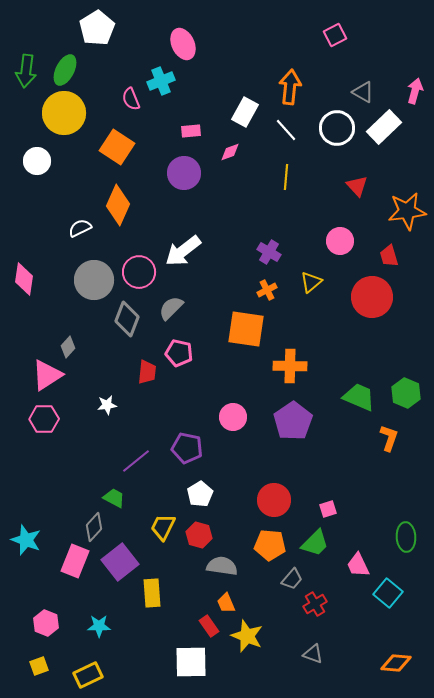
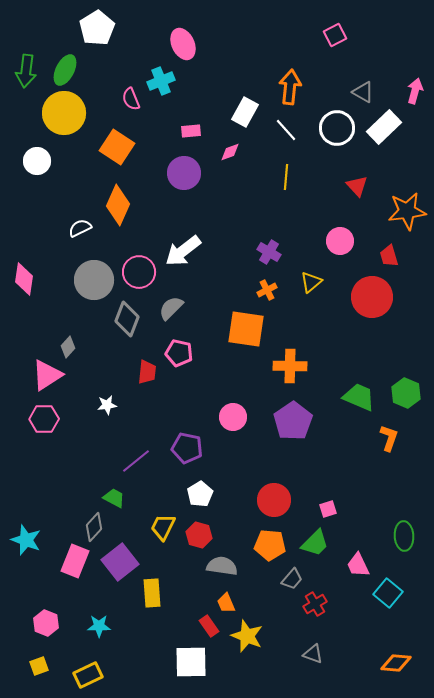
green ellipse at (406, 537): moved 2 px left, 1 px up
